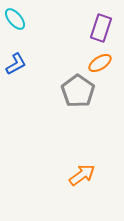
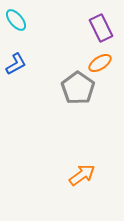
cyan ellipse: moved 1 px right, 1 px down
purple rectangle: rotated 44 degrees counterclockwise
gray pentagon: moved 3 px up
